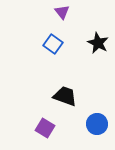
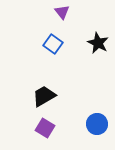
black trapezoid: moved 21 px left; rotated 50 degrees counterclockwise
